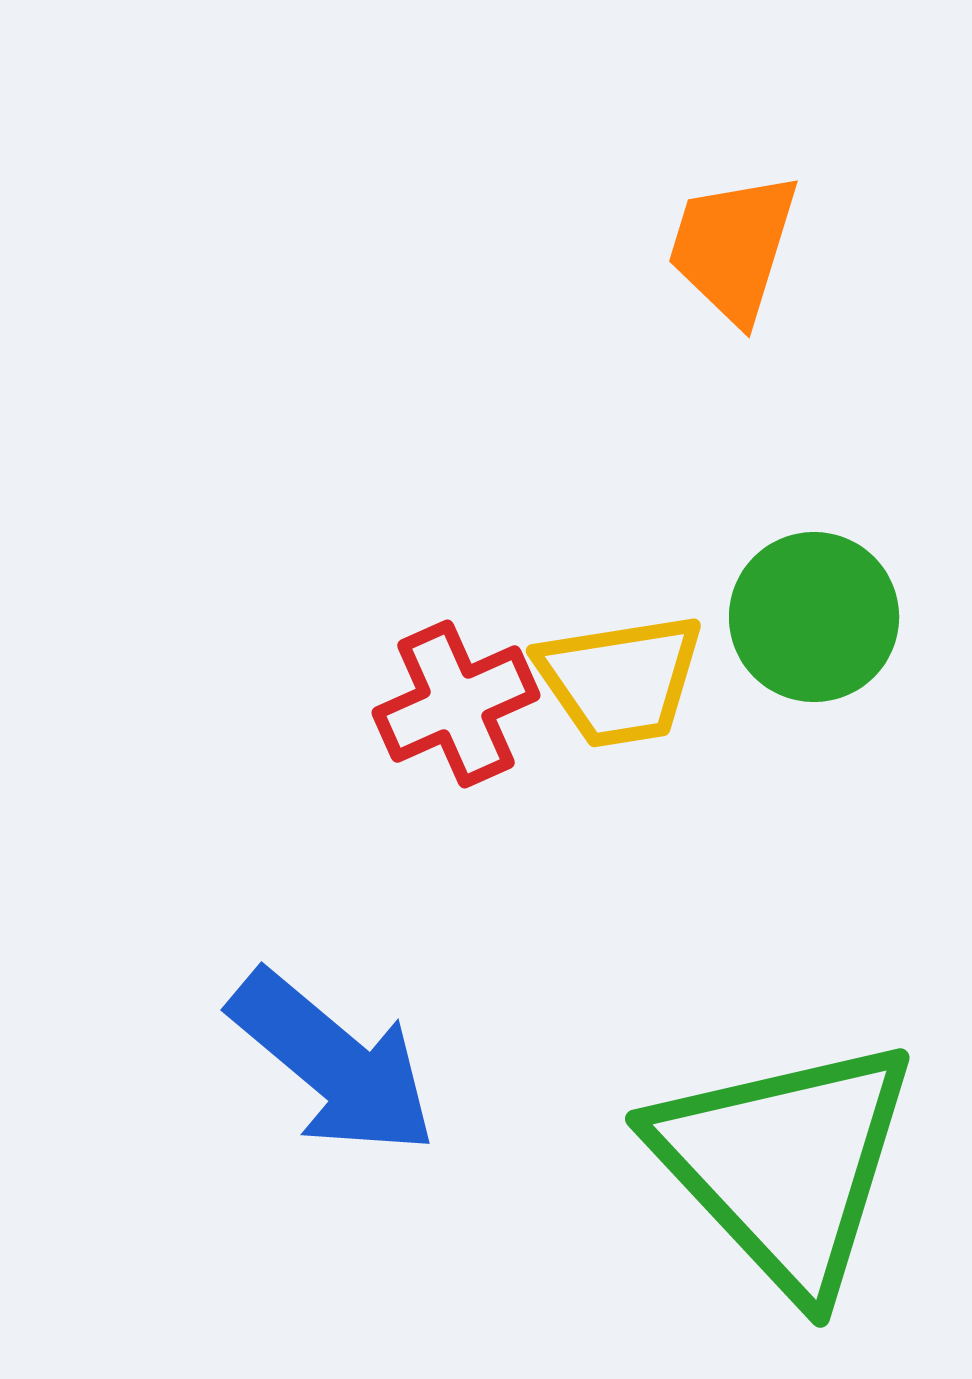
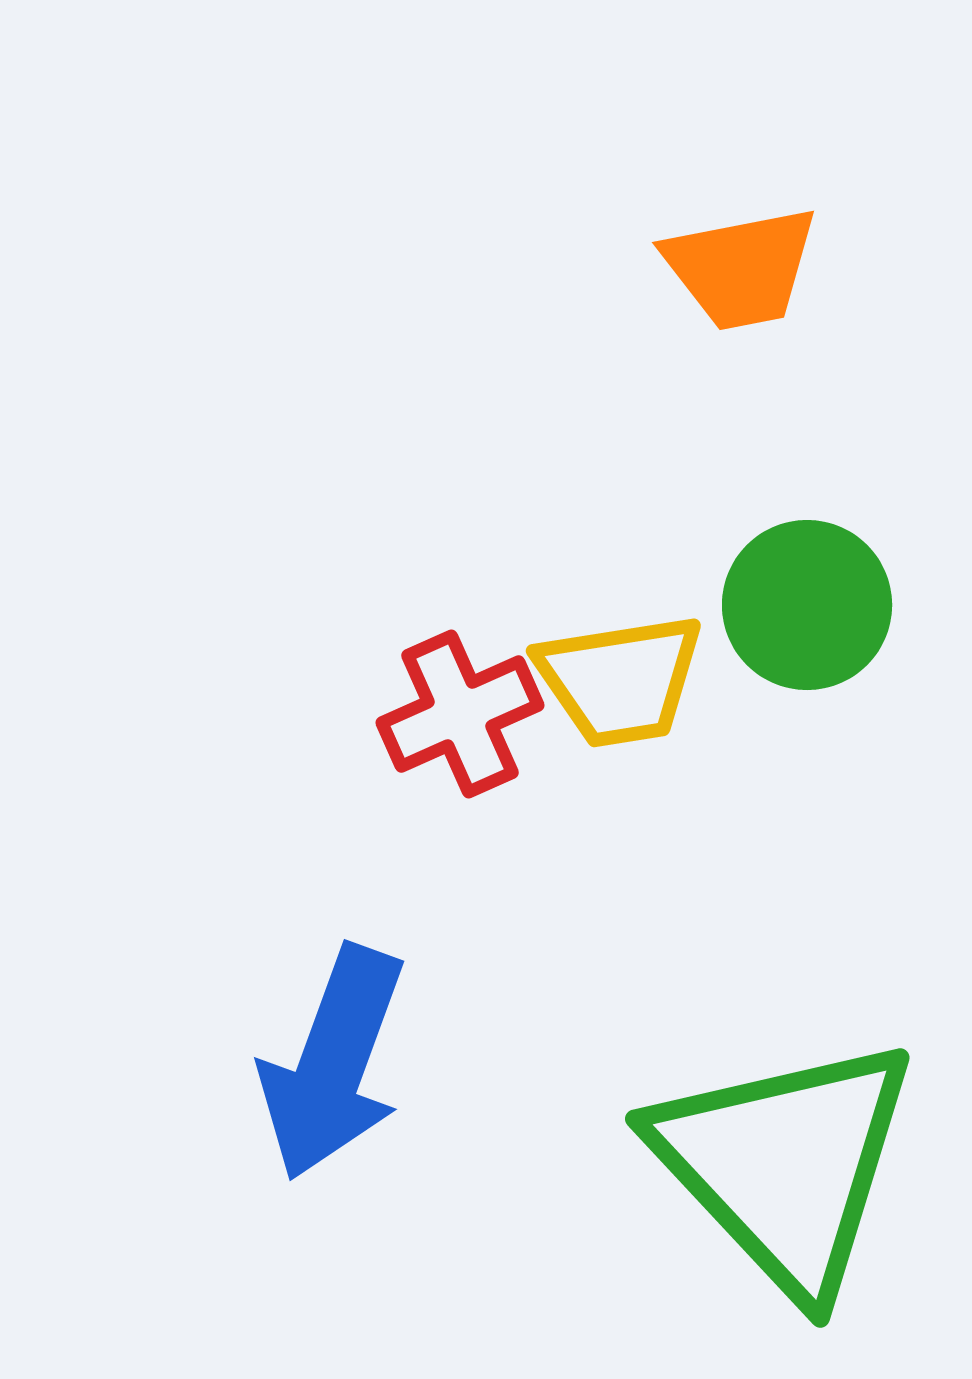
orange trapezoid: moved 8 px right, 21 px down; rotated 118 degrees counterclockwise
green circle: moved 7 px left, 12 px up
red cross: moved 4 px right, 10 px down
blue arrow: rotated 70 degrees clockwise
